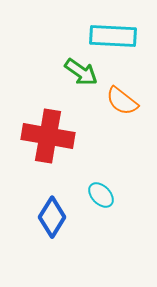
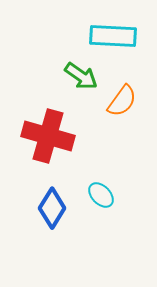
green arrow: moved 4 px down
orange semicircle: rotated 92 degrees counterclockwise
red cross: rotated 6 degrees clockwise
blue diamond: moved 9 px up
